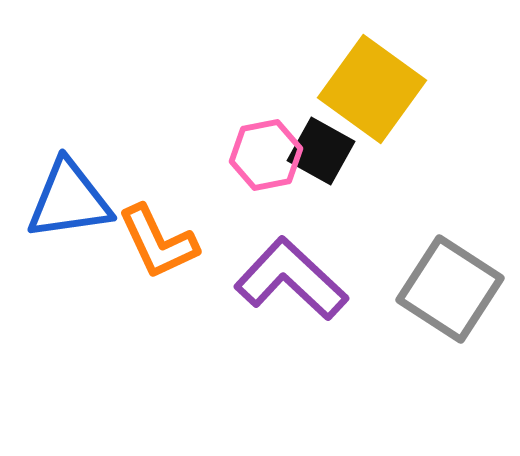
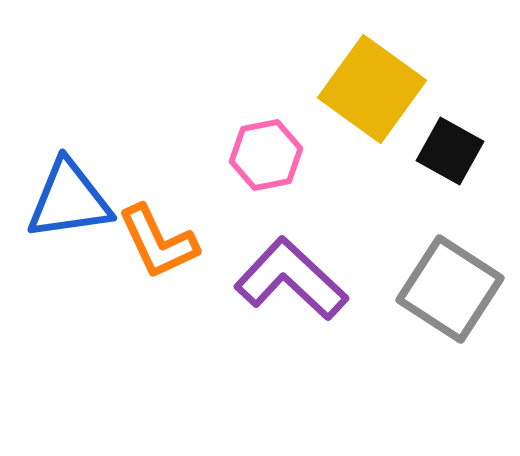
black square: moved 129 px right
